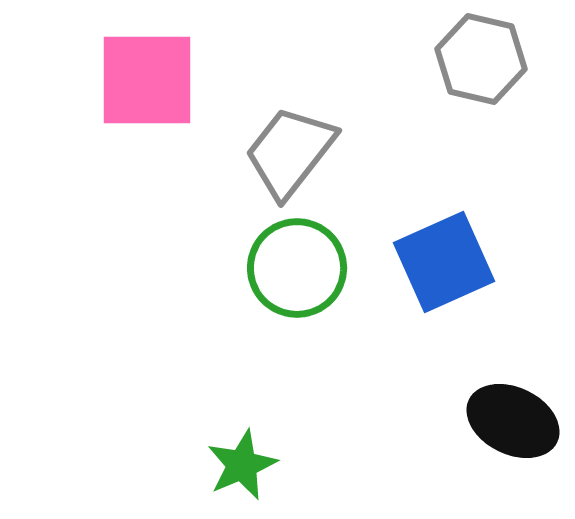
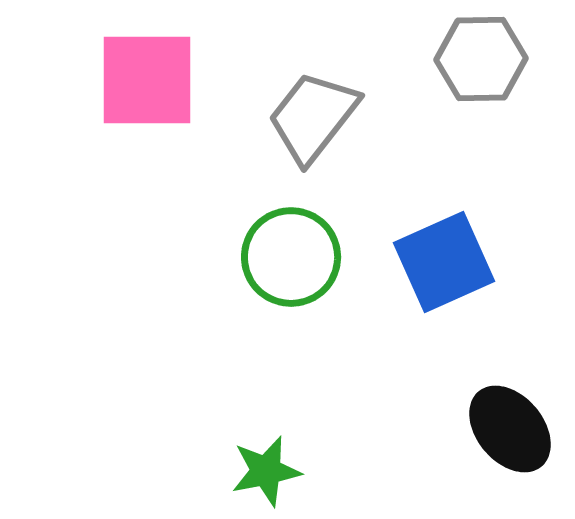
gray hexagon: rotated 14 degrees counterclockwise
gray trapezoid: moved 23 px right, 35 px up
green circle: moved 6 px left, 11 px up
black ellipse: moved 3 px left, 8 px down; rotated 24 degrees clockwise
green star: moved 24 px right, 6 px down; rotated 12 degrees clockwise
